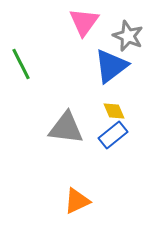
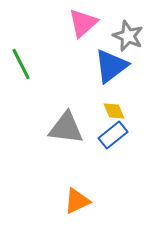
pink triangle: moved 1 px left, 1 px down; rotated 12 degrees clockwise
